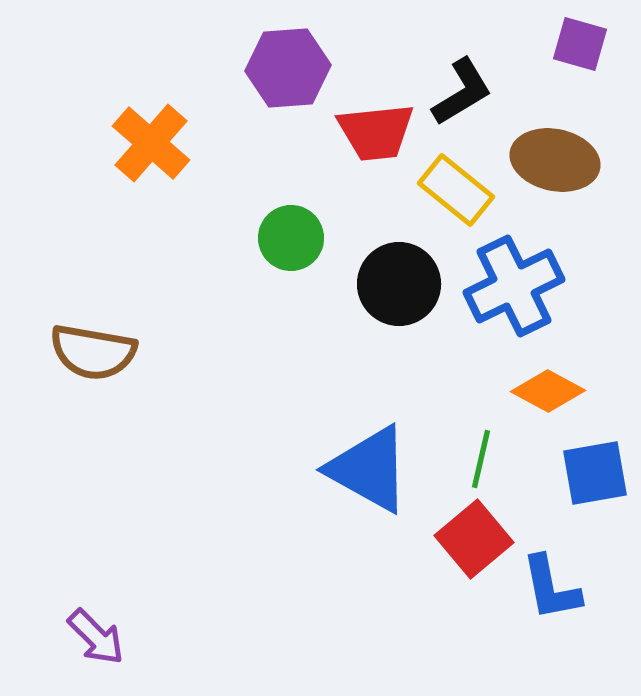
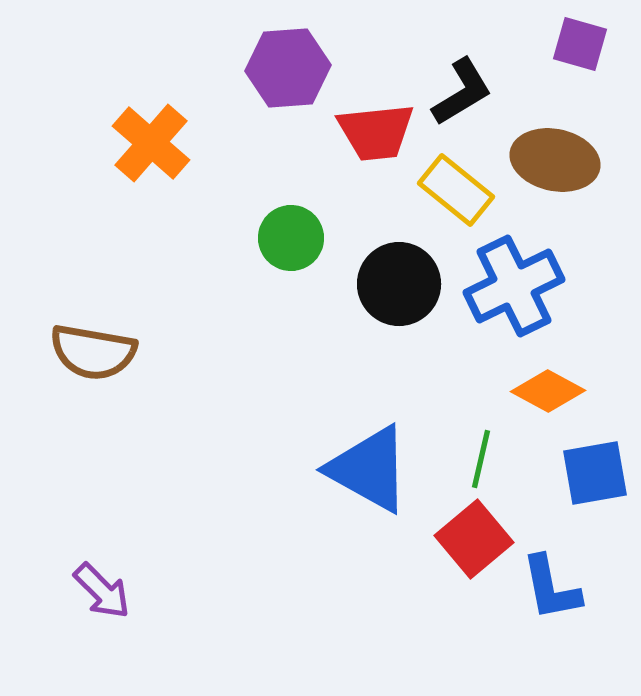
purple arrow: moved 6 px right, 46 px up
